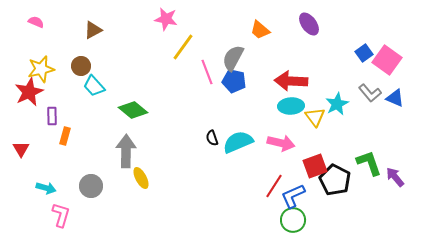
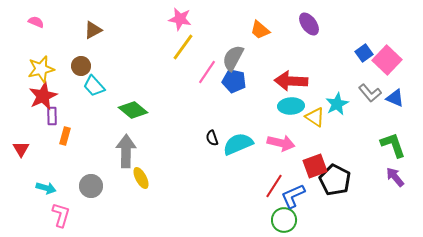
pink star: moved 14 px right
pink square: rotated 8 degrees clockwise
pink line: rotated 55 degrees clockwise
red star: moved 14 px right, 4 px down
yellow triangle: rotated 20 degrees counterclockwise
cyan semicircle: moved 2 px down
green L-shape: moved 24 px right, 18 px up
green circle: moved 9 px left
